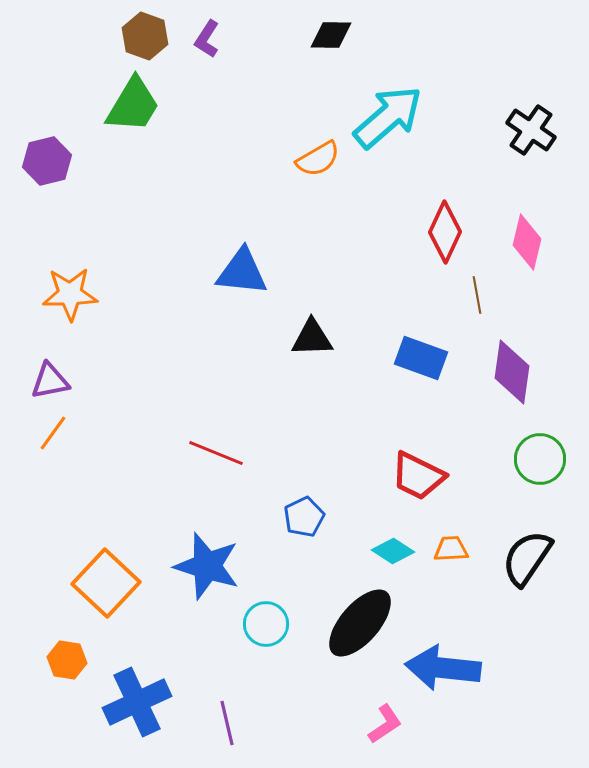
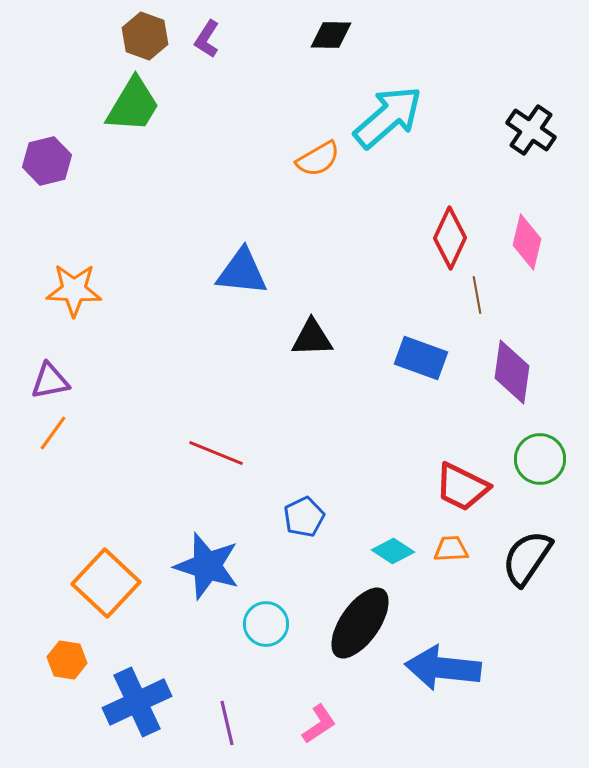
red diamond: moved 5 px right, 6 px down
orange star: moved 4 px right, 4 px up; rotated 4 degrees clockwise
red trapezoid: moved 44 px right, 11 px down
black ellipse: rotated 6 degrees counterclockwise
pink L-shape: moved 66 px left
